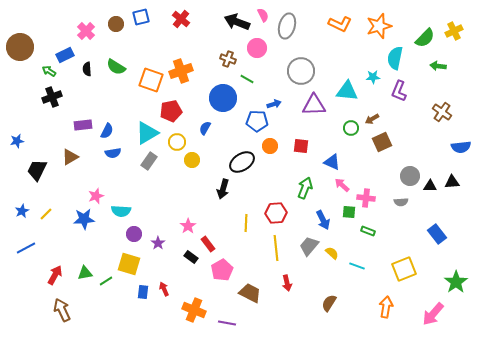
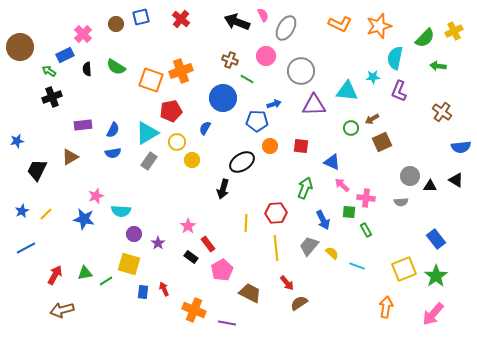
gray ellipse at (287, 26): moved 1 px left, 2 px down; rotated 15 degrees clockwise
pink cross at (86, 31): moved 3 px left, 3 px down
pink circle at (257, 48): moved 9 px right, 8 px down
brown cross at (228, 59): moved 2 px right, 1 px down
blue semicircle at (107, 131): moved 6 px right, 1 px up
black triangle at (452, 182): moved 4 px right, 2 px up; rotated 35 degrees clockwise
blue star at (84, 219): rotated 15 degrees clockwise
green rectangle at (368, 231): moved 2 px left, 1 px up; rotated 40 degrees clockwise
blue rectangle at (437, 234): moved 1 px left, 5 px down
green star at (456, 282): moved 20 px left, 6 px up
red arrow at (287, 283): rotated 28 degrees counterclockwise
brown semicircle at (329, 303): moved 30 px left; rotated 24 degrees clockwise
brown arrow at (62, 310): rotated 80 degrees counterclockwise
